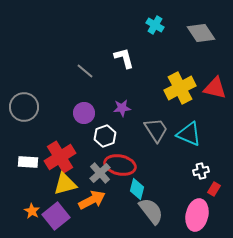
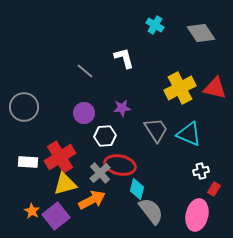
white hexagon: rotated 15 degrees clockwise
